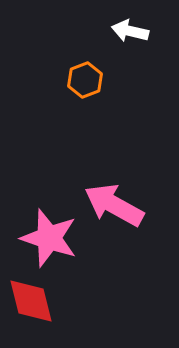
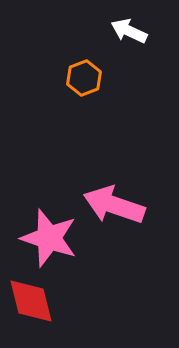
white arrow: moved 1 px left; rotated 12 degrees clockwise
orange hexagon: moved 1 px left, 2 px up
pink arrow: rotated 10 degrees counterclockwise
